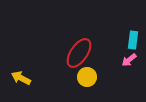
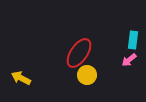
yellow circle: moved 2 px up
